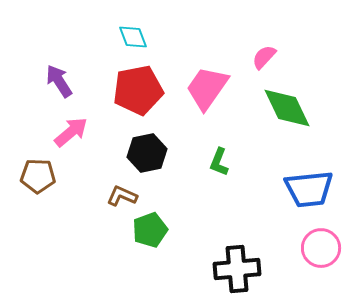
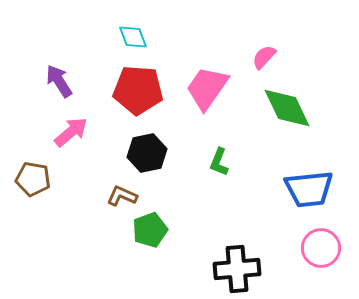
red pentagon: rotated 15 degrees clockwise
brown pentagon: moved 5 px left, 3 px down; rotated 8 degrees clockwise
